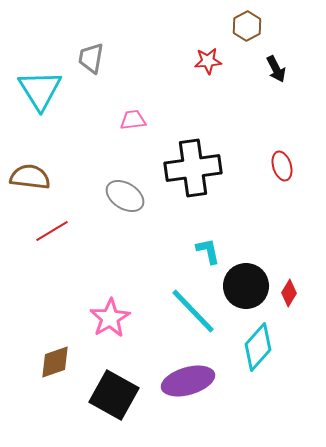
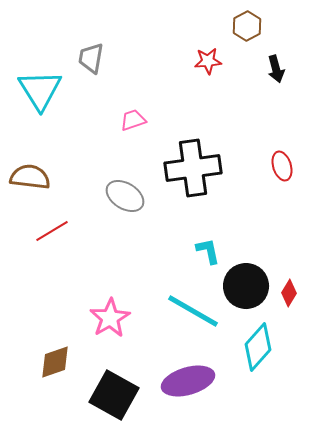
black arrow: rotated 12 degrees clockwise
pink trapezoid: rotated 12 degrees counterclockwise
cyan line: rotated 16 degrees counterclockwise
